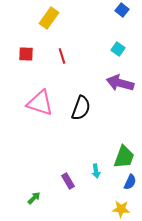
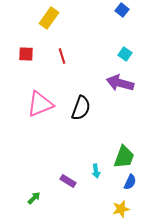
cyan square: moved 7 px right, 5 px down
pink triangle: moved 1 px down; rotated 40 degrees counterclockwise
purple rectangle: rotated 28 degrees counterclockwise
yellow star: rotated 18 degrees counterclockwise
